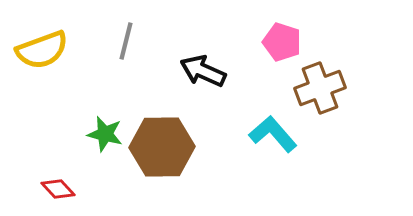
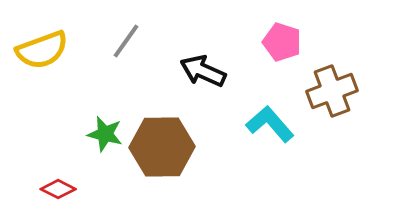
gray line: rotated 21 degrees clockwise
brown cross: moved 12 px right, 3 px down
cyan L-shape: moved 3 px left, 10 px up
red diamond: rotated 20 degrees counterclockwise
